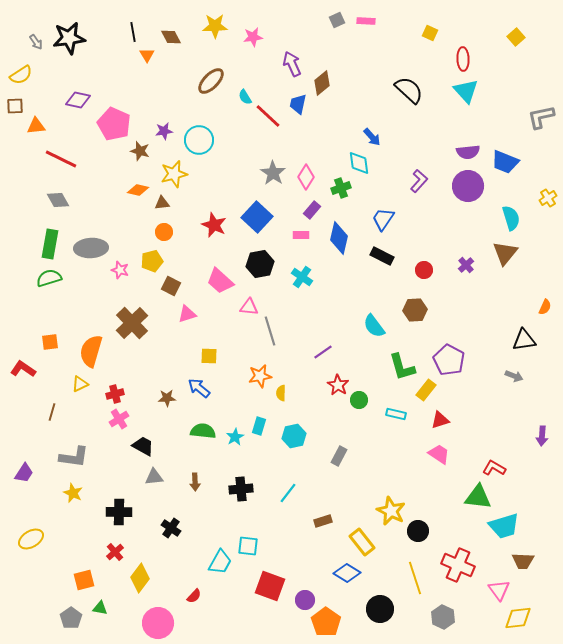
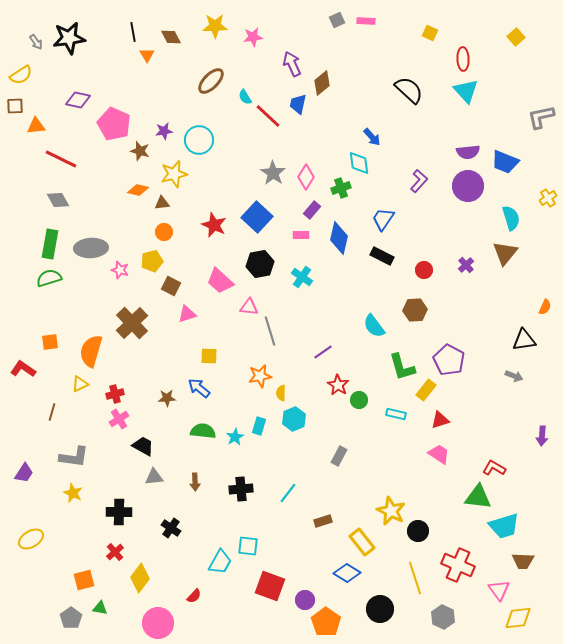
cyan hexagon at (294, 436): moved 17 px up; rotated 10 degrees counterclockwise
